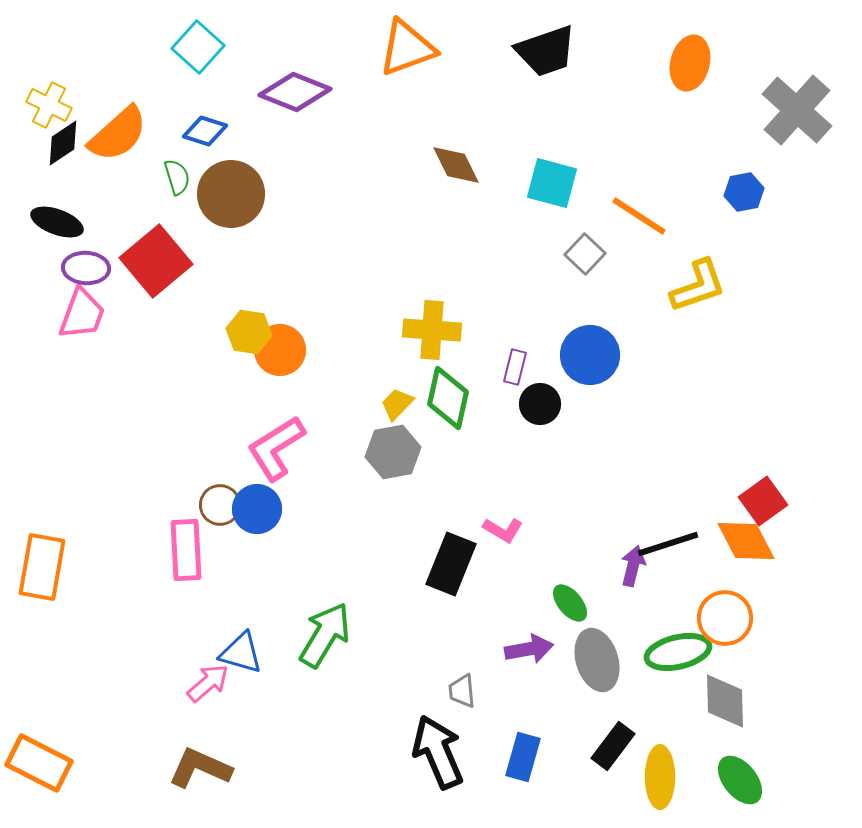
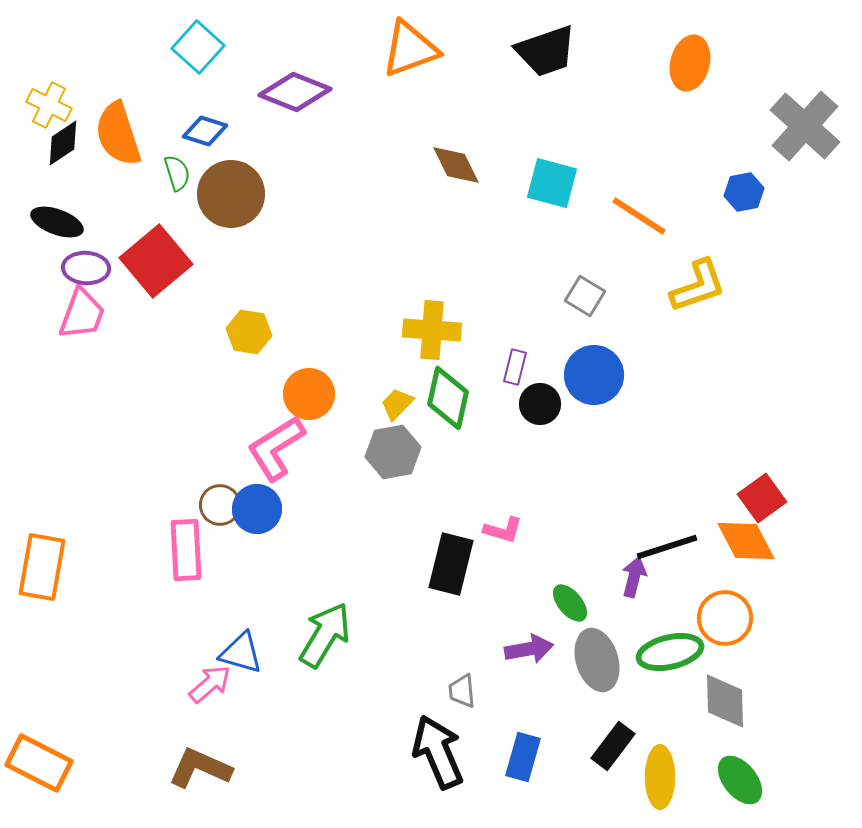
orange triangle at (407, 48): moved 3 px right, 1 px down
gray cross at (797, 110): moved 8 px right, 16 px down
orange semicircle at (118, 134): rotated 114 degrees clockwise
green semicircle at (177, 177): moved 4 px up
gray square at (585, 254): moved 42 px down; rotated 12 degrees counterclockwise
orange circle at (280, 350): moved 29 px right, 44 px down
blue circle at (590, 355): moved 4 px right, 20 px down
red square at (763, 501): moved 1 px left, 3 px up
pink L-shape at (503, 530): rotated 15 degrees counterclockwise
black line at (668, 544): moved 1 px left, 3 px down
black rectangle at (451, 564): rotated 8 degrees counterclockwise
purple arrow at (633, 566): moved 1 px right, 11 px down
green ellipse at (678, 652): moved 8 px left
pink arrow at (208, 683): moved 2 px right, 1 px down
